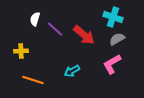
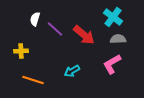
cyan cross: rotated 18 degrees clockwise
gray semicircle: moved 1 px right; rotated 28 degrees clockwise
